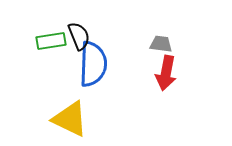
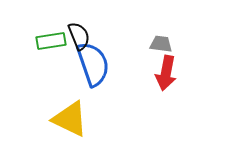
blue semicircle: rotated 21 degrees counterclockwise
